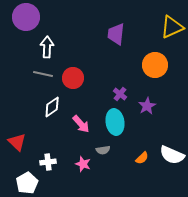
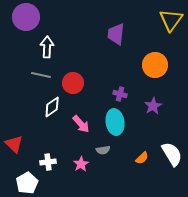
yellow triangle: moved 1 px left, 7 px up; rotated 30 degrees counterclockwise
gray line: moved 2 px left, 1 px down
red circle: moved 5 px down
purple cross: rotated 24 degrees counterclockwise
purple star: moved 6 px right
red triangle: moved 3 px left, 2 px down
white semicircle: moved 1 px up; rotated 145 degrees counterclockwise
pink star: moved 2 px left; rotated 21 degrees clockwise
